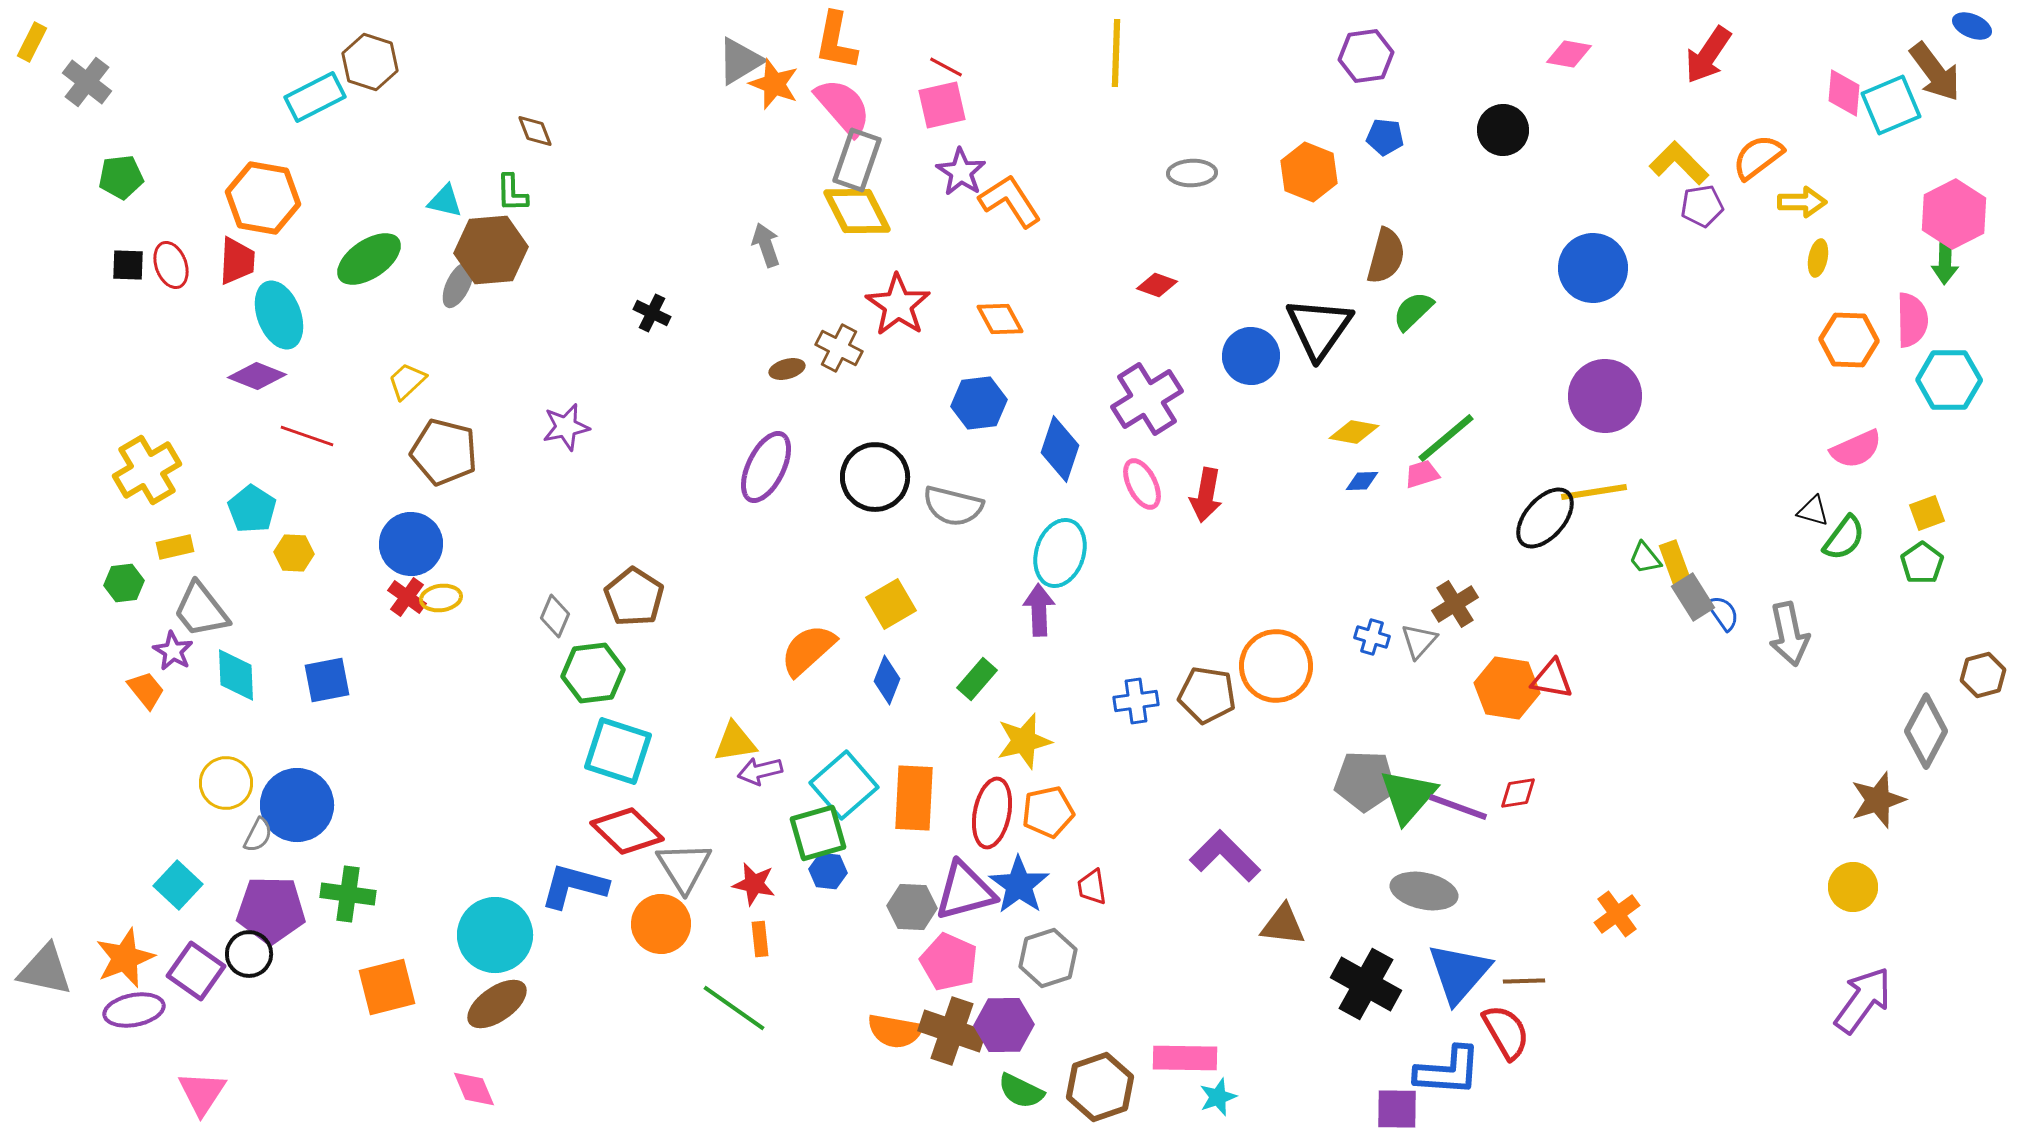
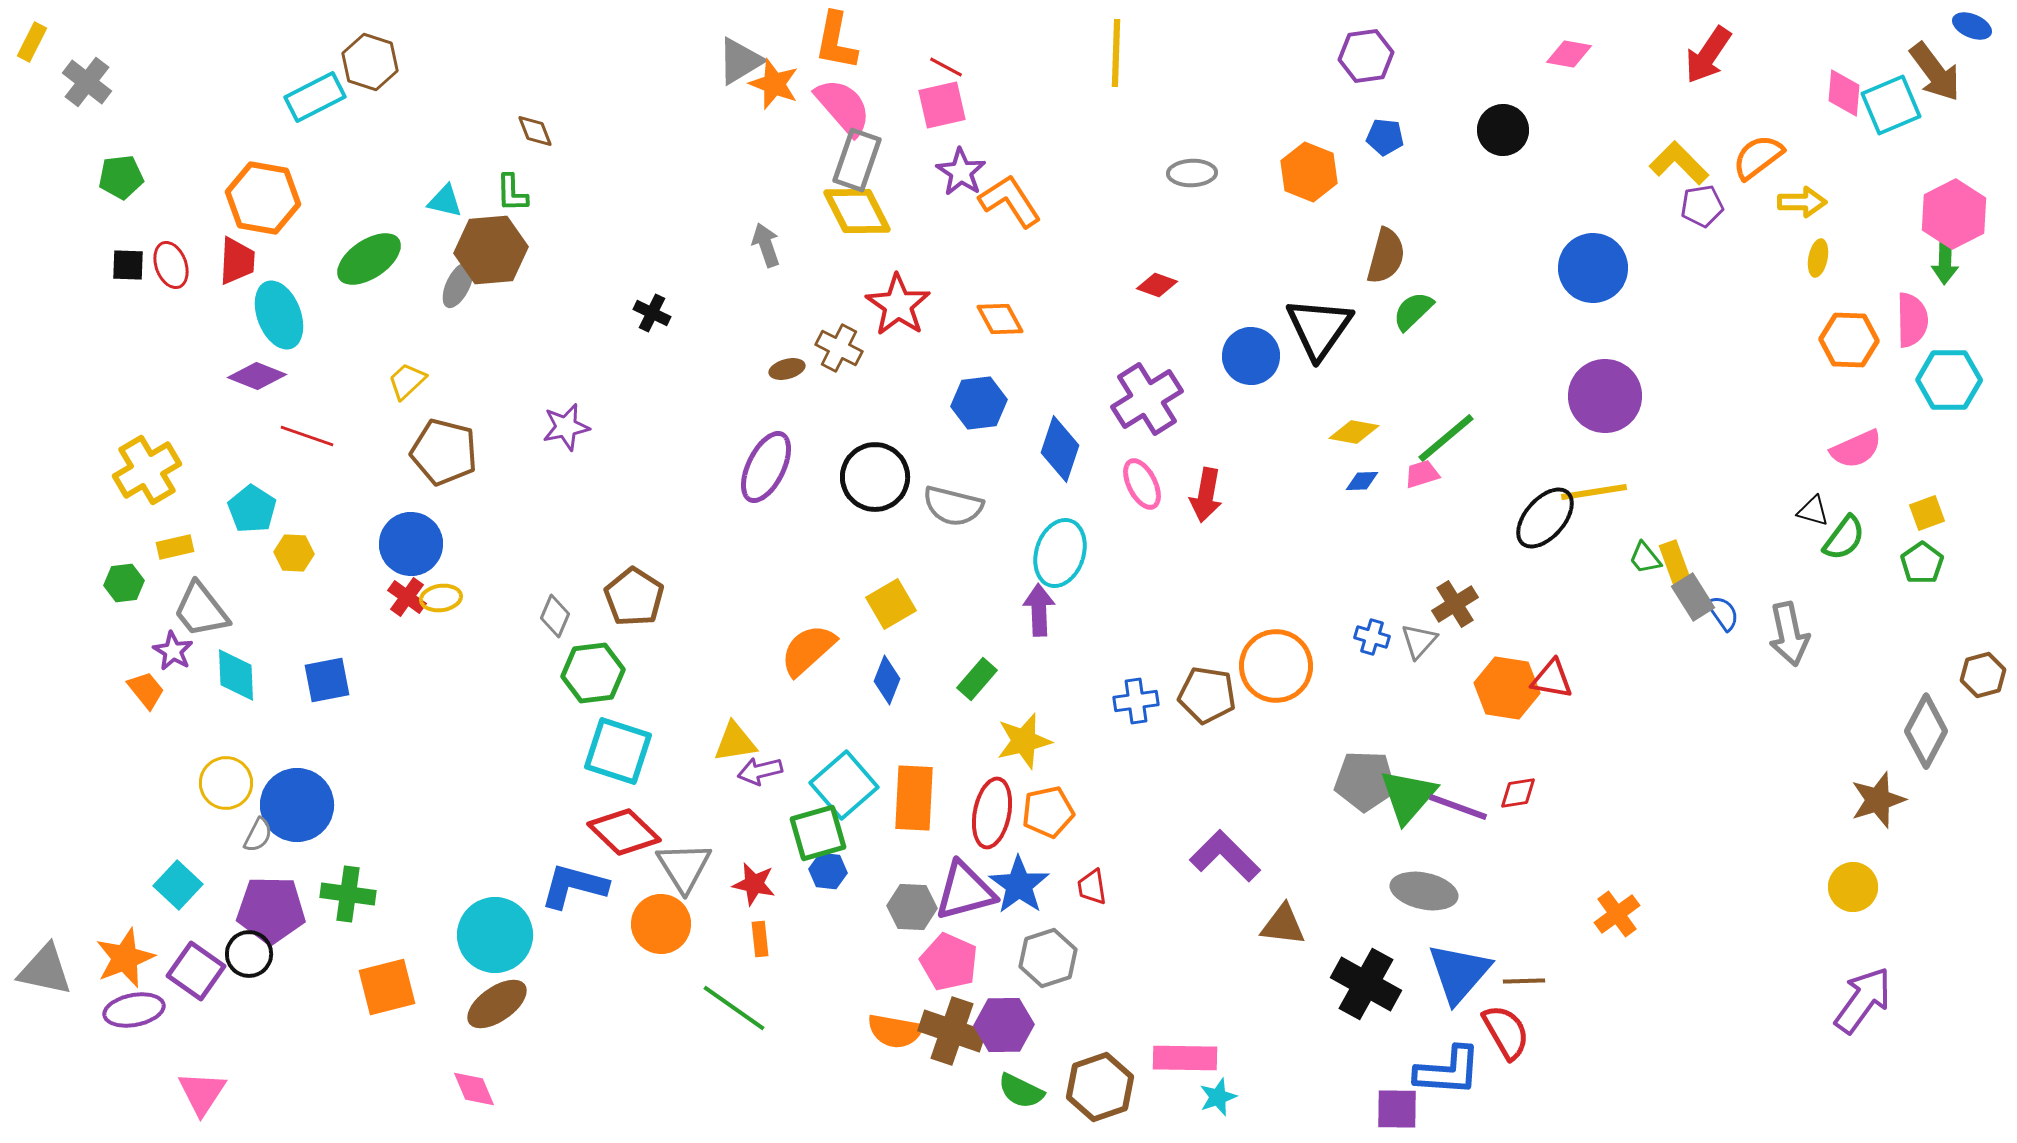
red diamond at (627, 831): moved 3 px left, 1 px down
